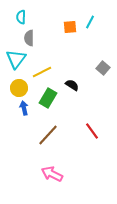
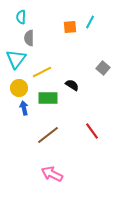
green rectangle: rotated 60 degrees clockwise
brown line: rotated 10 degrees clockwise
